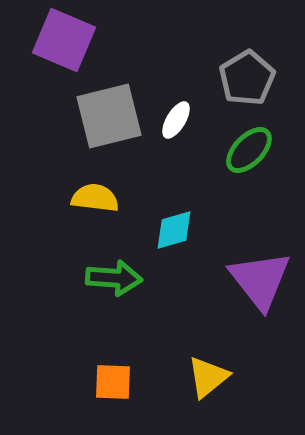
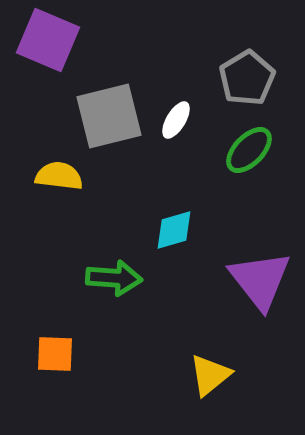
purple square: moved 16 px left
yellow semicircle: moved 36 px left, 22 px up
yellow triangle: moved 2 px right, 2 px up
orange square: moved 58 px left, 28 px up
